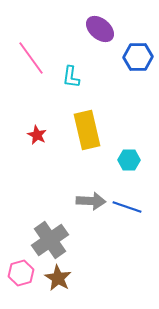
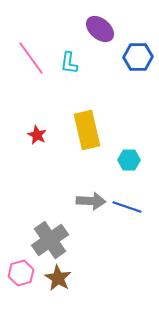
cyan L-shape: moved 2 px left, 14 px up
